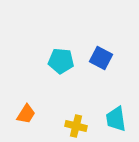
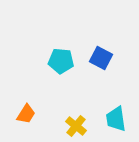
yellow cross: rotated 25 degrees clockwise
